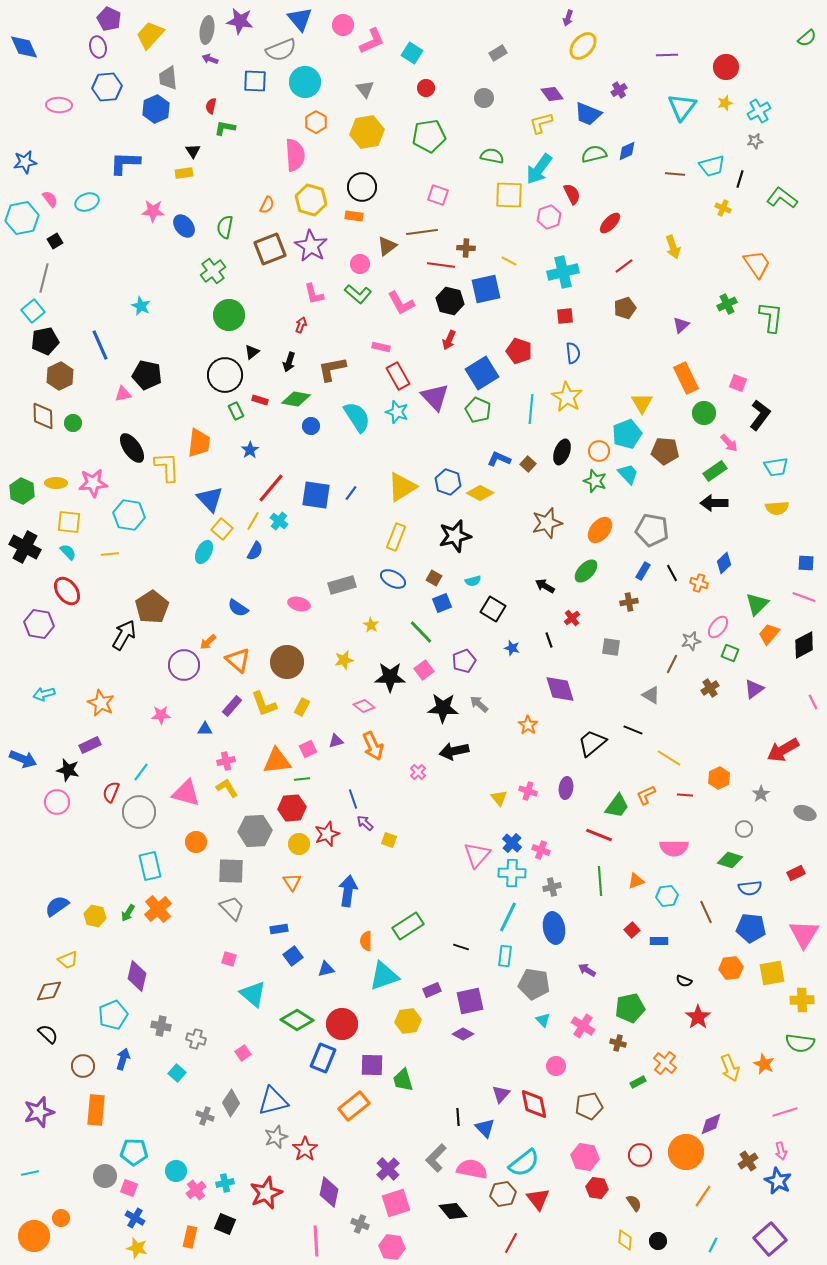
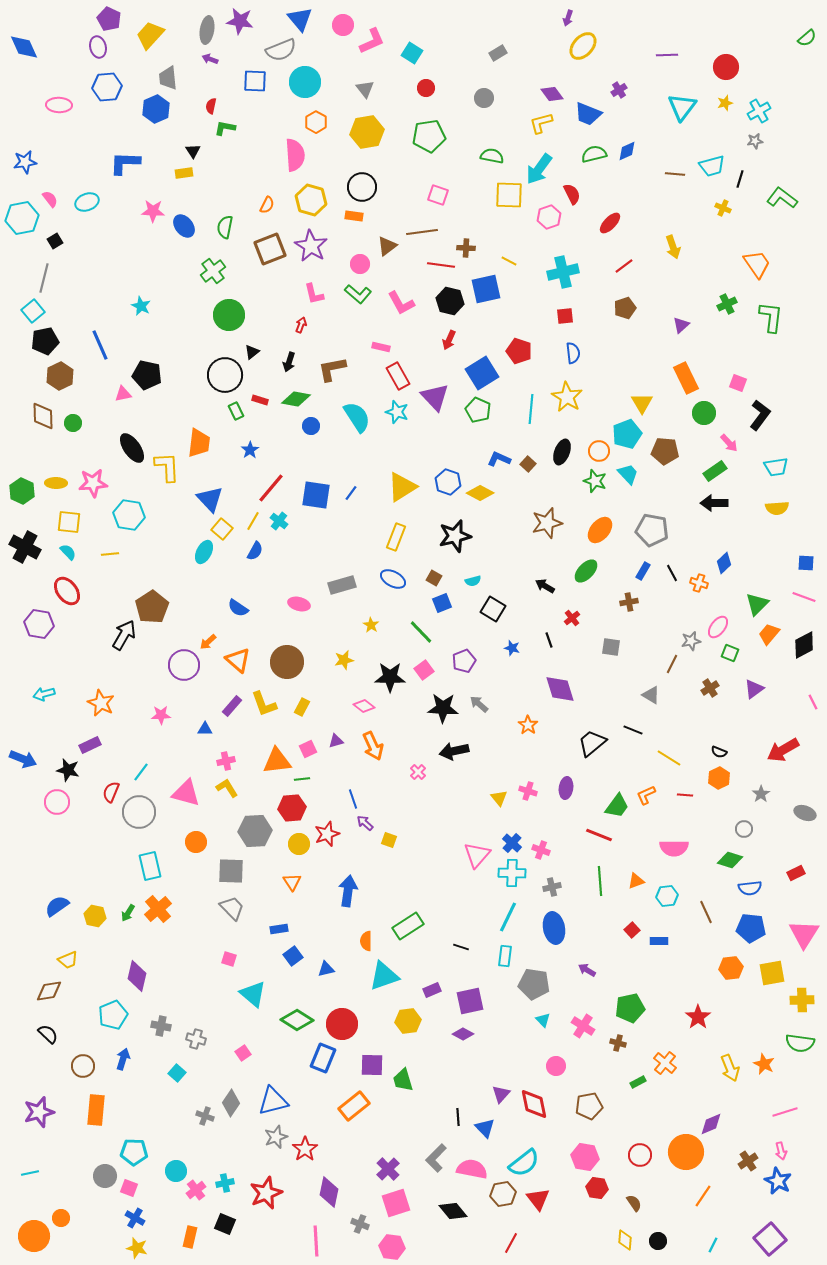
black semicircle at (684, 981): moved 35 px right, 229 px up
